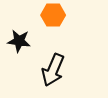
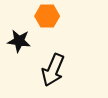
orange hexagon: moved 6 px left, 1 px down
